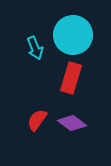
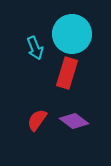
cyan circle: moved 1 px left, 1 px up
red rectangle: moved 4 px left, 5 px up
purple diamond: moved 2 px right, 2 px up
